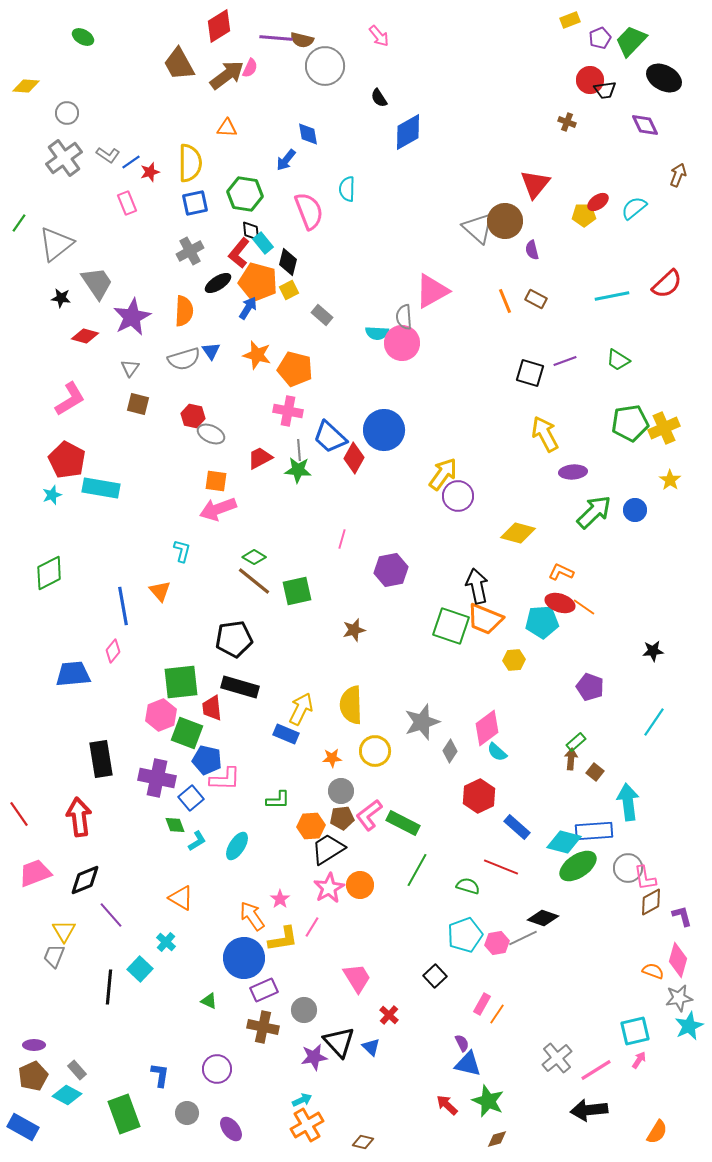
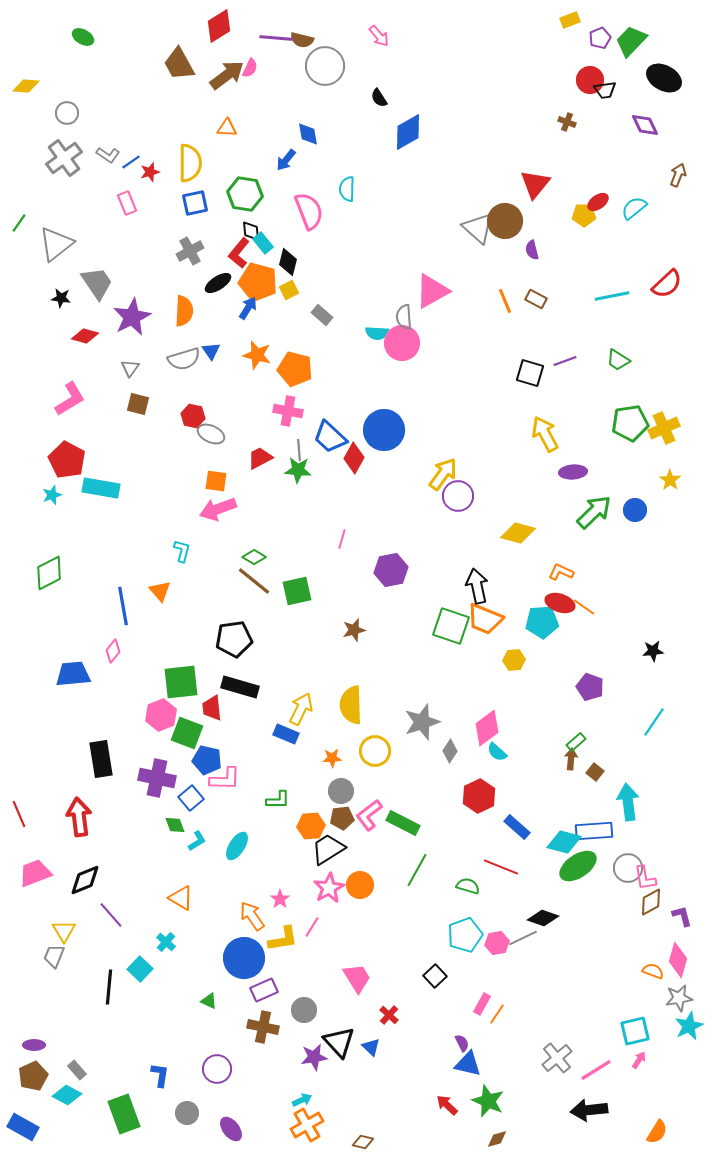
red line at (19, 814): rotated 12 degrees clockwise
